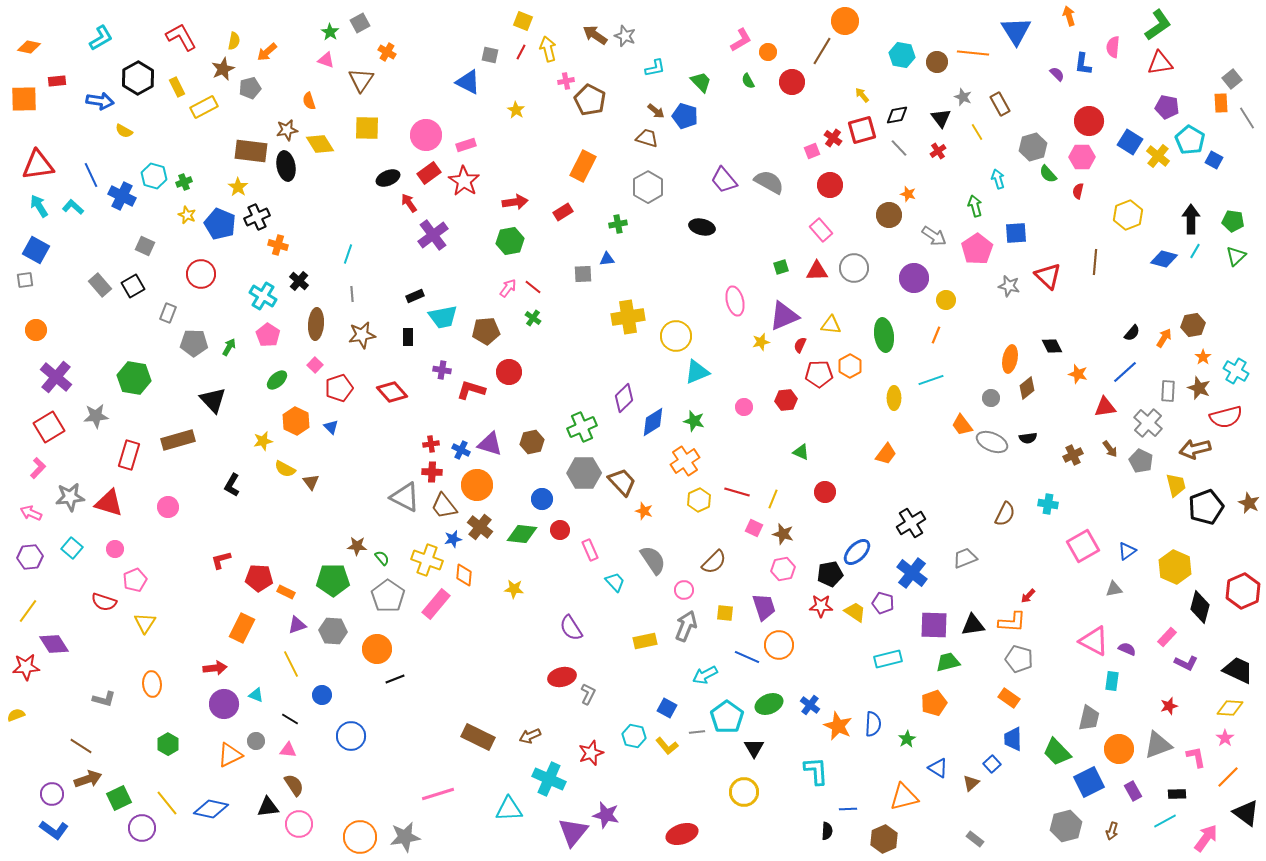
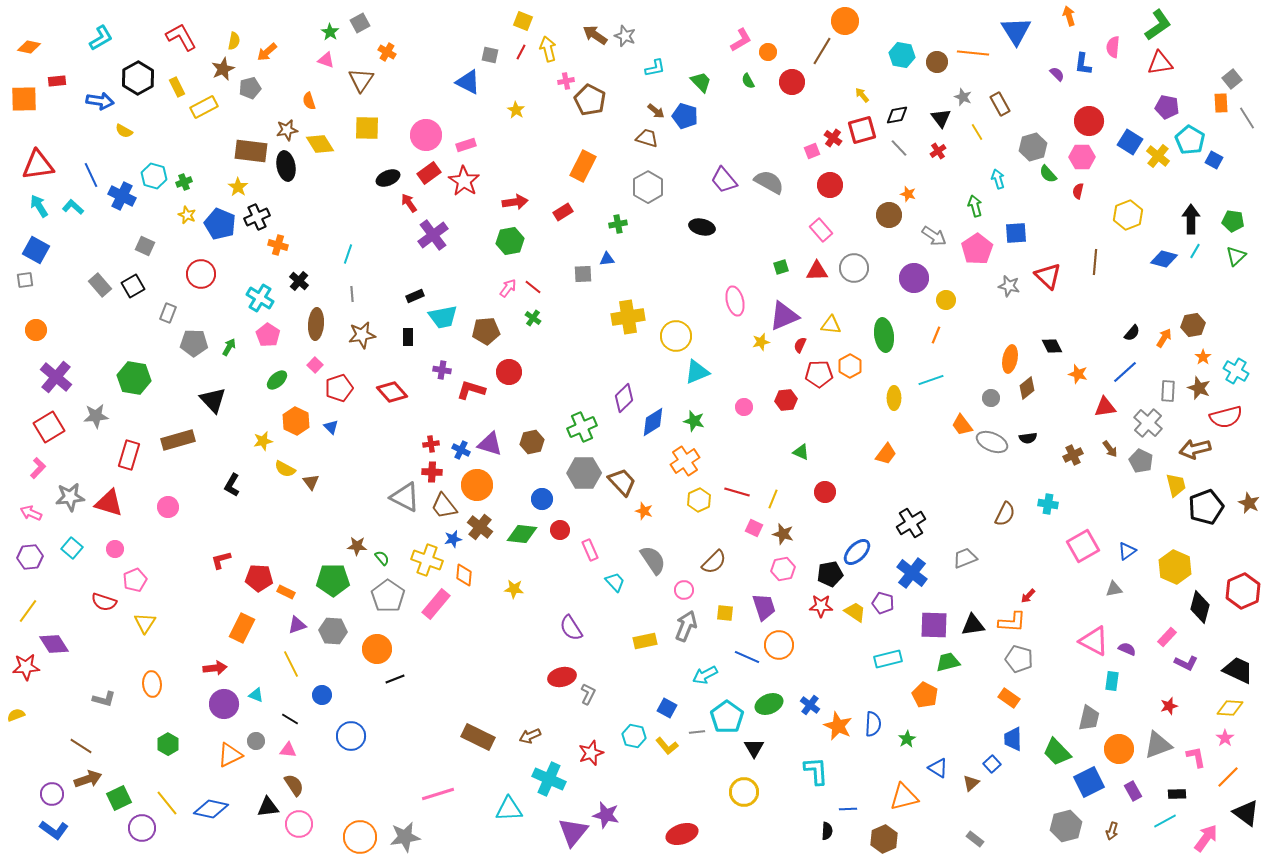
cyan cross at (263, 296): moved 3 px left, 2 px down
orange pentagon at (934, 703): moved 9 px left, 8 px up; rotated 25 degrees counterclockwise
